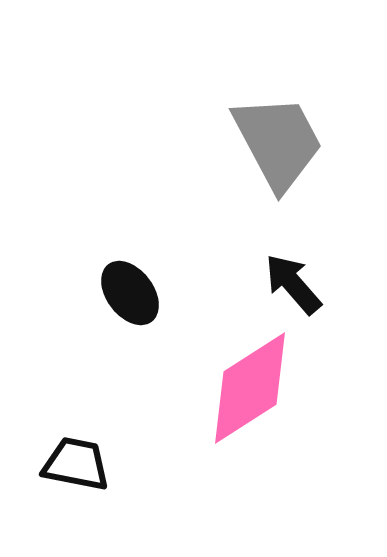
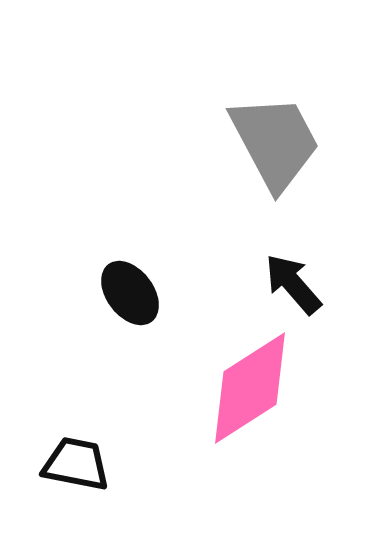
gray trapezoid: moved 3 px left
